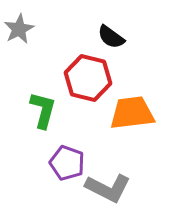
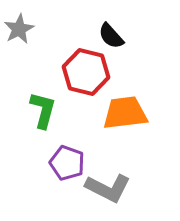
black semicircle: moved 1 px up; rotated 12 degrees clockwise
red hexagon: moved 2 px left, 6 px up
orange trapezoid: moved 7 px left
